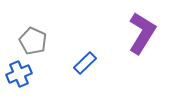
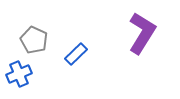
gray pentagon: moved 1 px right, 1 px up
blue rectangle: moved 9 px left, 9 px up
